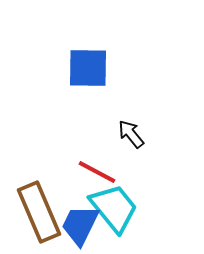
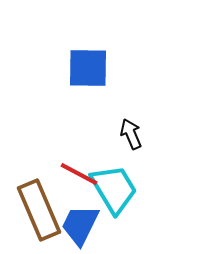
black arrow: rotated 16 degrees clockwise
red line: moved 18 px left, 2 px down
cyan trapezoid: moved 19 px up; rotated 8 degrees clockwise
brown rectangle: moved 2 px up
